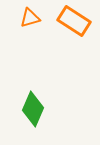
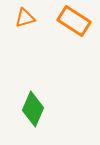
orange triangle: moved 5 px left
